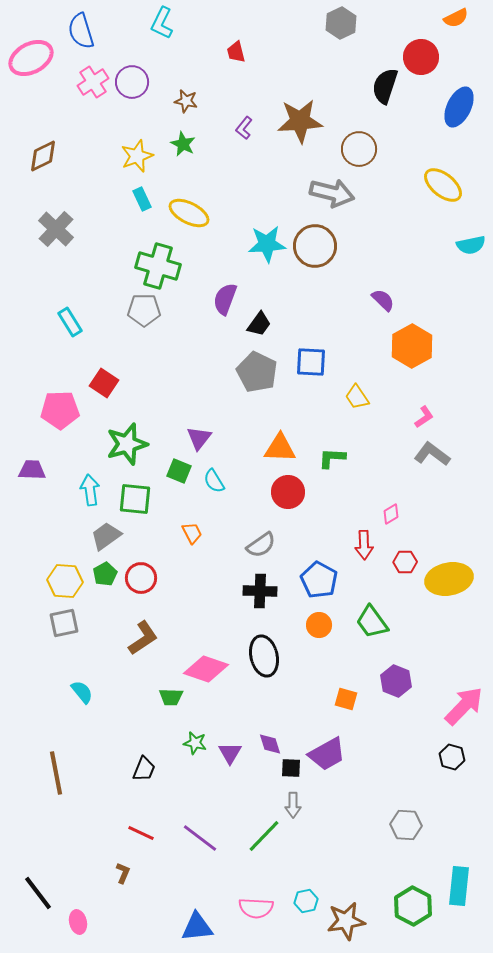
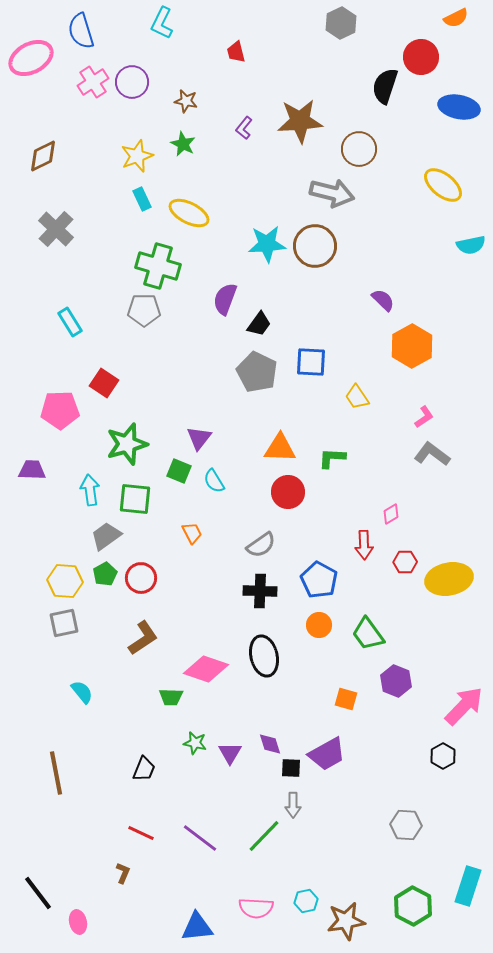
blue ellipse at (459, 107): rotated 75 degrees clockwise
green trapezoid at (372, 622): moved 4 px left, 12 px down
black hexagon at (452, 757): moved 9 px left, 1 px up; rotated 15 degrees clockwise
cyan rectangle at (459, 886): moved 9 px right; rotated 12 degrees clockwise
